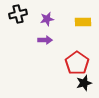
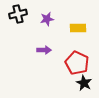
yellow rectangle: moved 5 px left, 6 px down
purple arrow: moved 1 px left, 10 px down
red pentagon: rotated 10 degrees counterclockwise
black star: rotated 28 degrees counterclockwise
